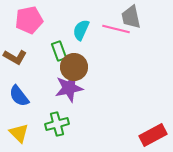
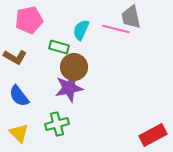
green rectangle: moved 4 px up; rotated 54 degrees counterclockwise
